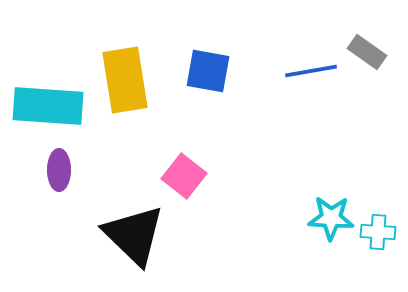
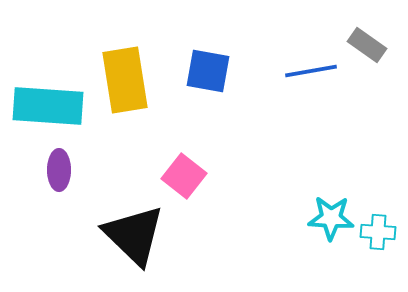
gray rectangle: moved 7 px up
